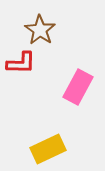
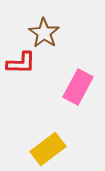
brown star: moved 4 px right, 3 px down
yellow rectangle: rotated 12 degrees counterclockwise
